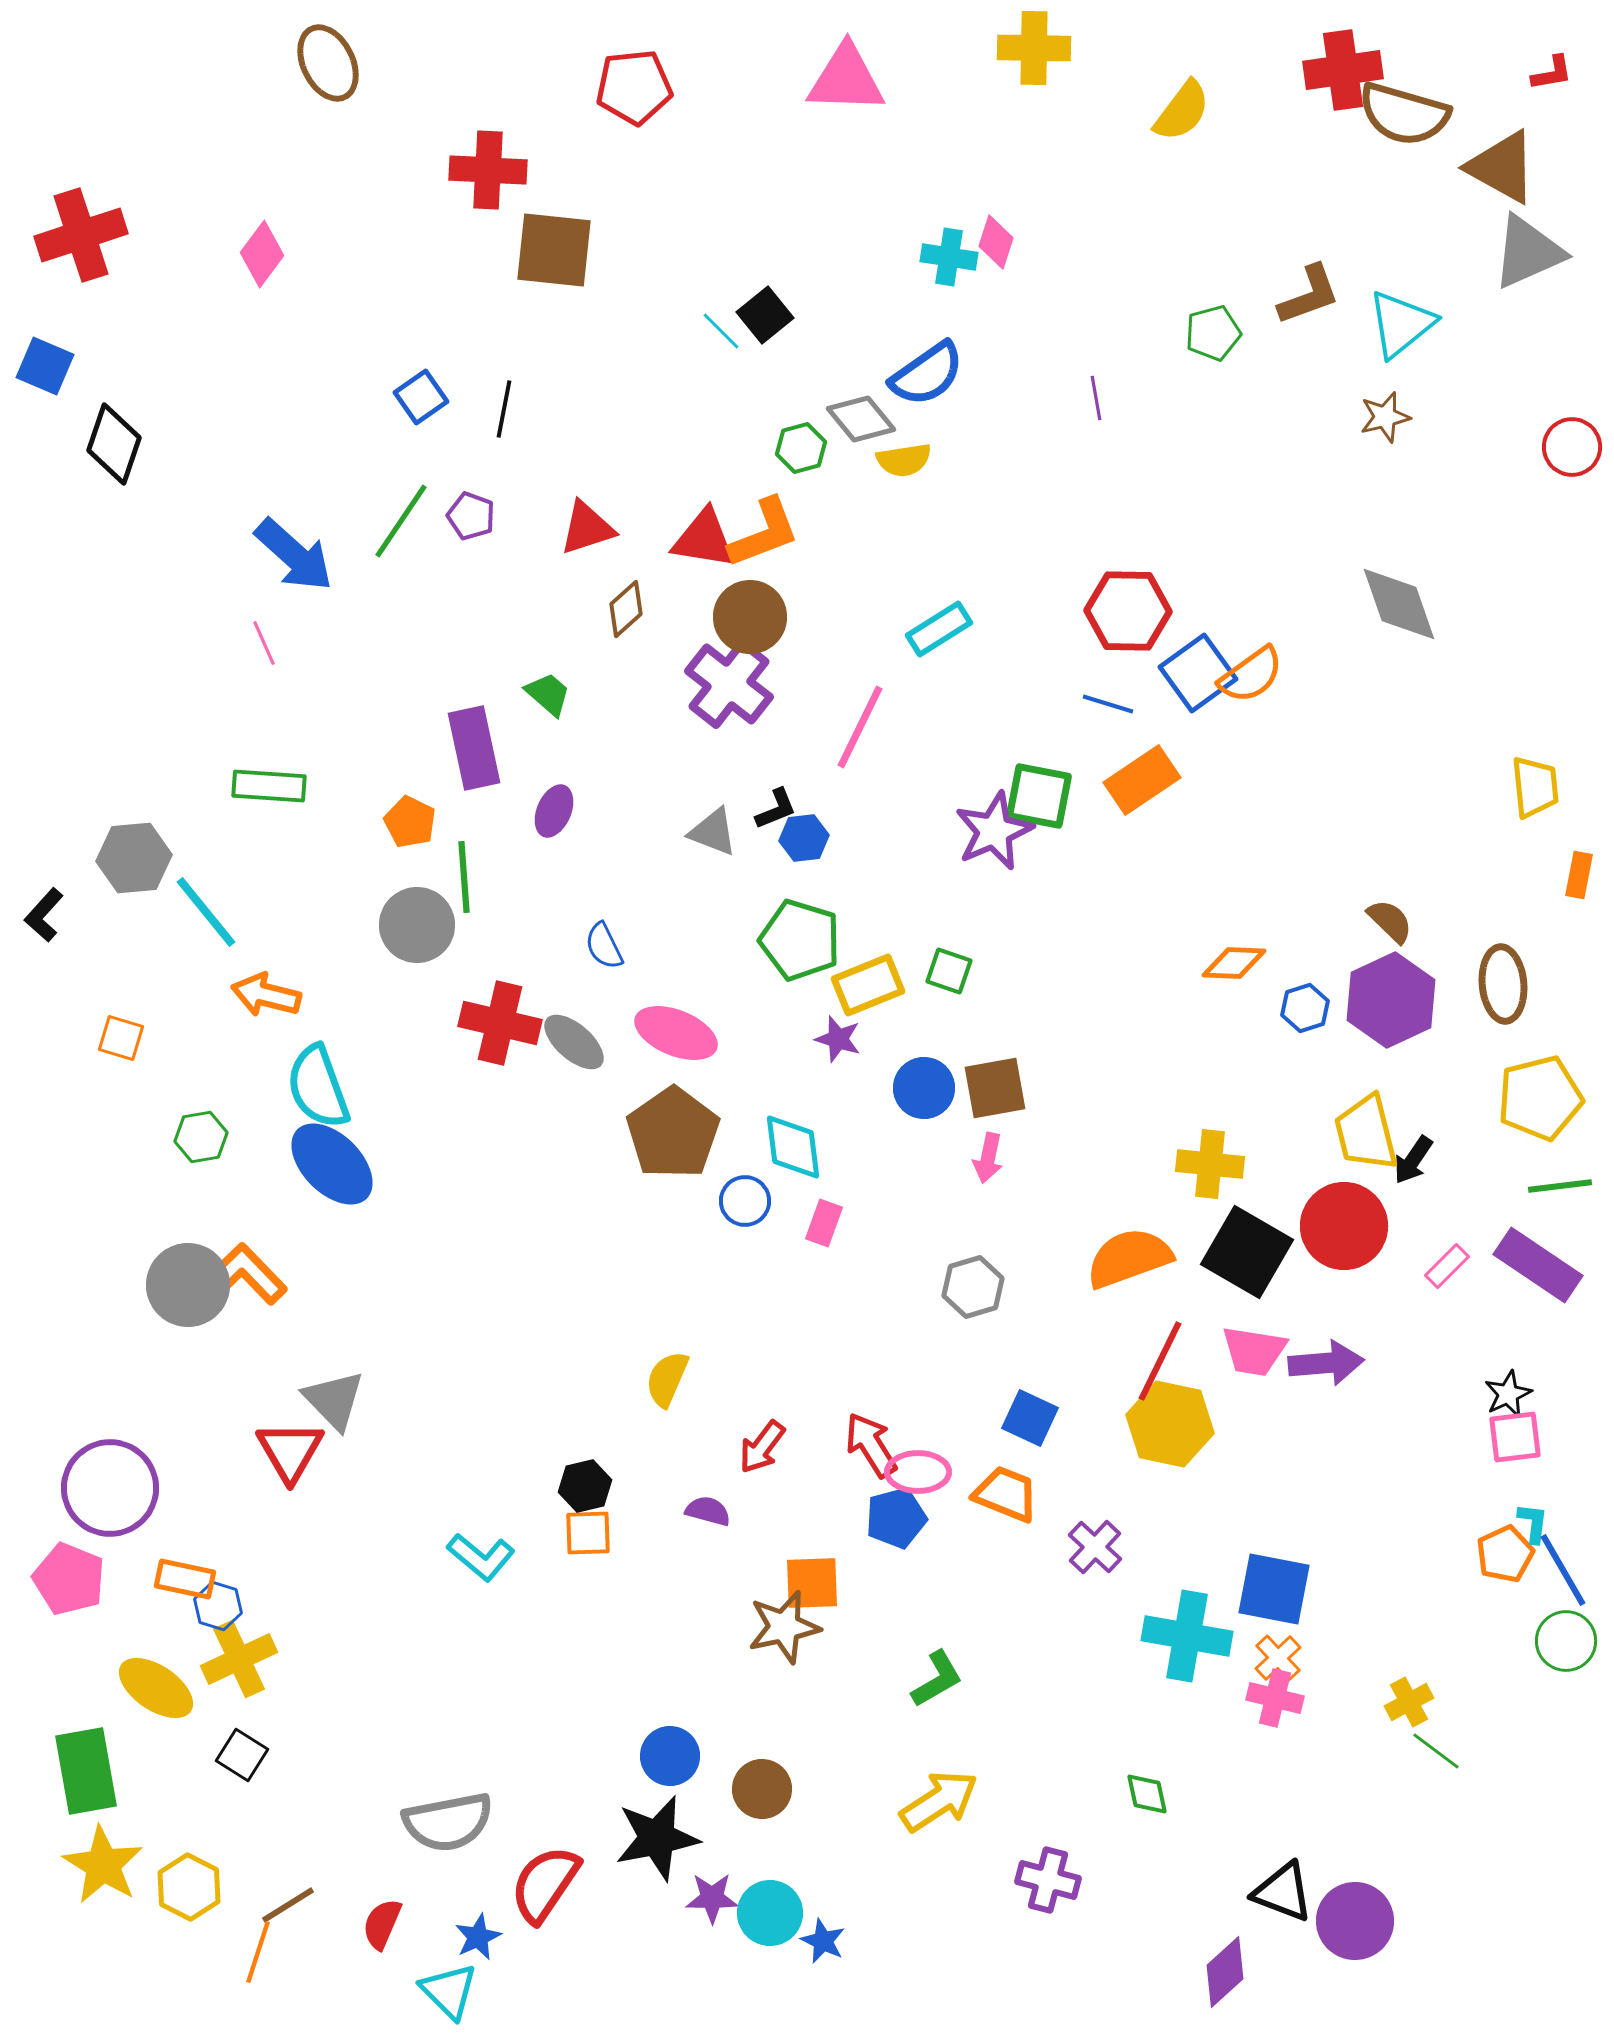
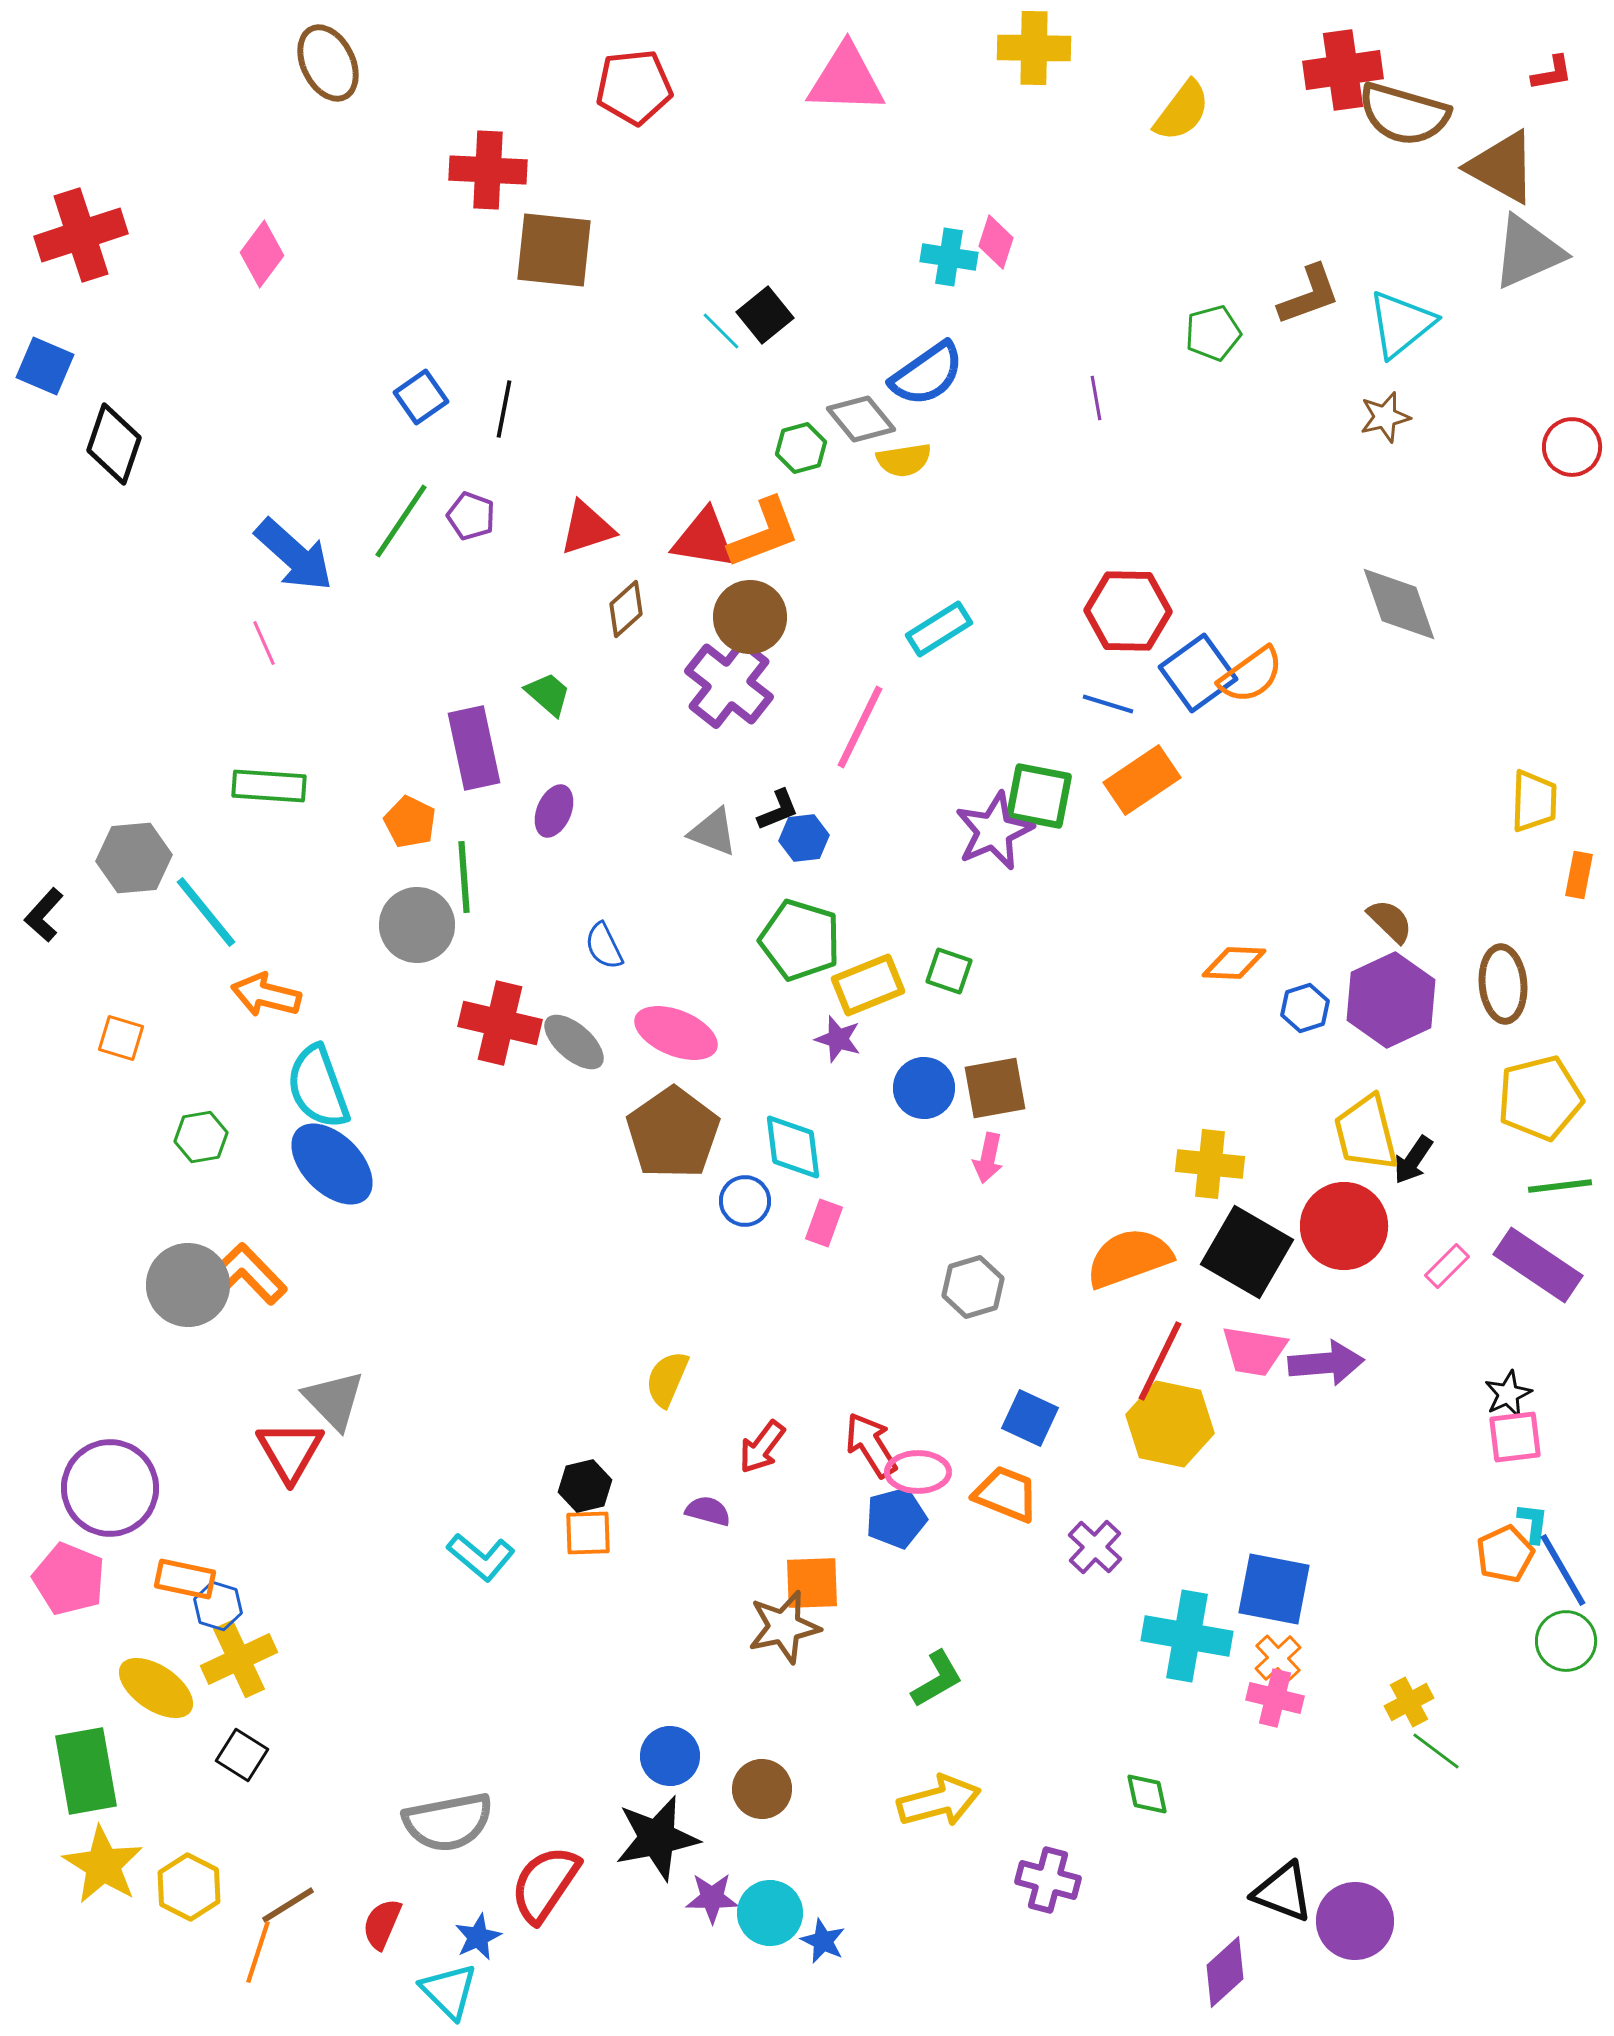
yellow trapezoid at (1535, 787): moved 1 px left, 14 px down; rotated 8 degrees clockwise
black L-shape at (776, 809): moved 2 px right, 1 px down
yellow arrow at (939, 1801): rotated 18 degrees clockwise
